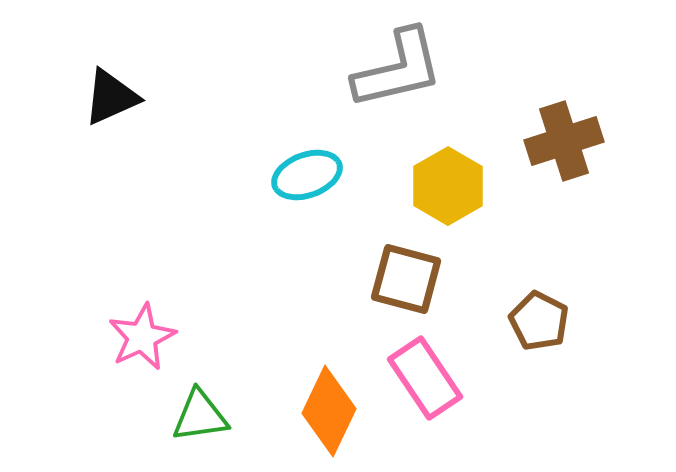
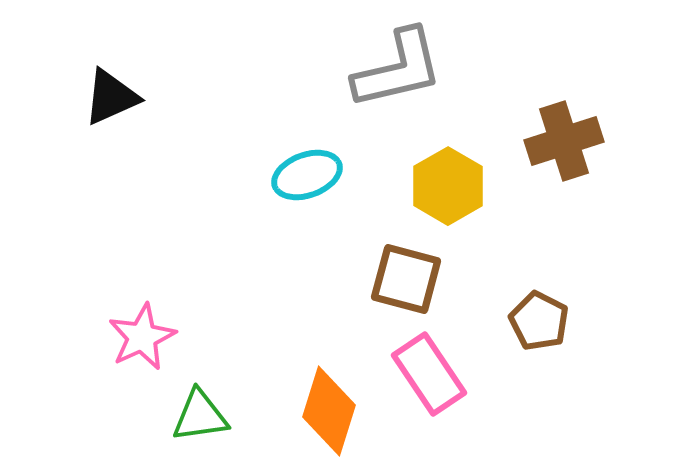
pink rectangle: moved 4 px right, 4 px up
orange diamond: rotated 8 degrees counterclockwise
